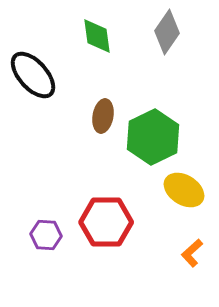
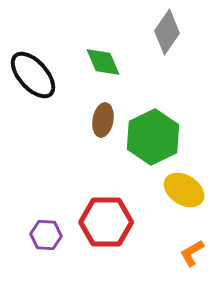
green diamond: moved 6 px right, 26 px down; rotated 15 degrees counterclockwise
brown ellipse: moved 4 px down
orange L-shape: rotated 12 degrees clockwise
